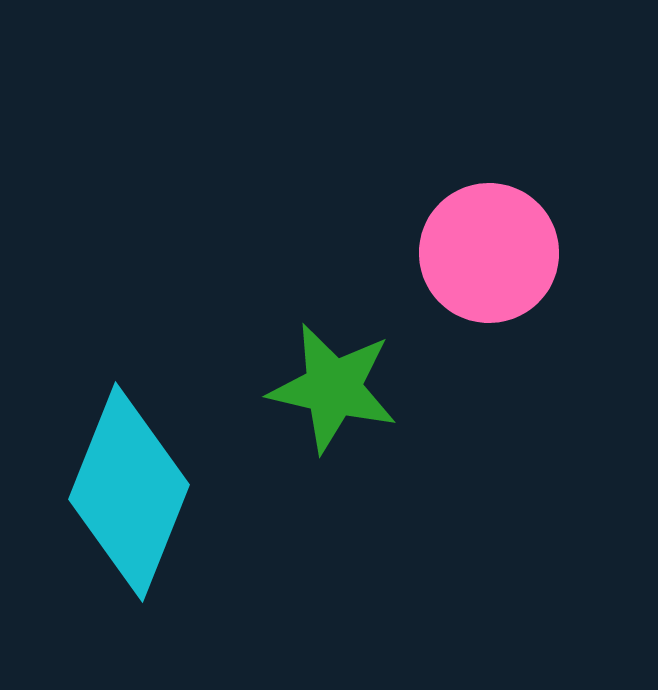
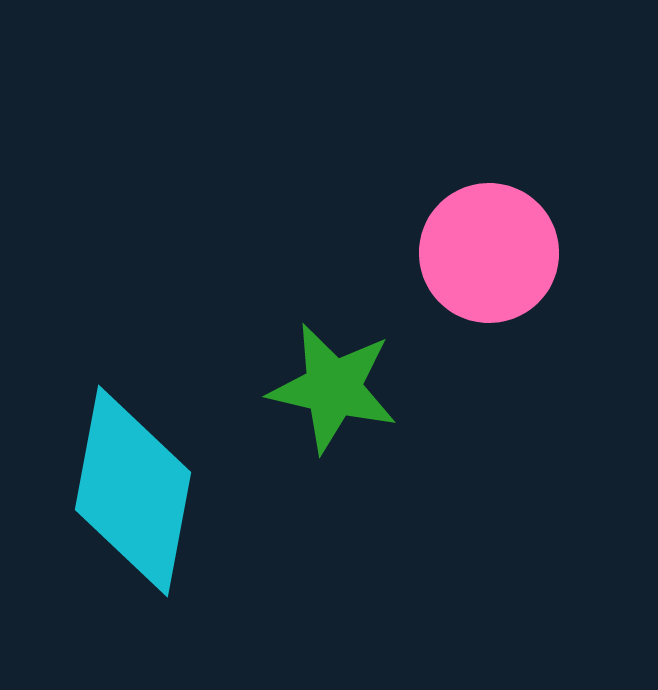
cyan diamond: moved 4 px right, 1 px up; rotated 11 degrees counterclockwise
